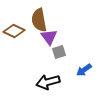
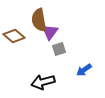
brown diamond: moved 5 px down; rotated 15 degrees clockwise
purple triangle: moved 1 px right, 5 px up; rotated 12 degrees clockwise
gray square: moved 3 px up
black arrow: moved 5 px left
